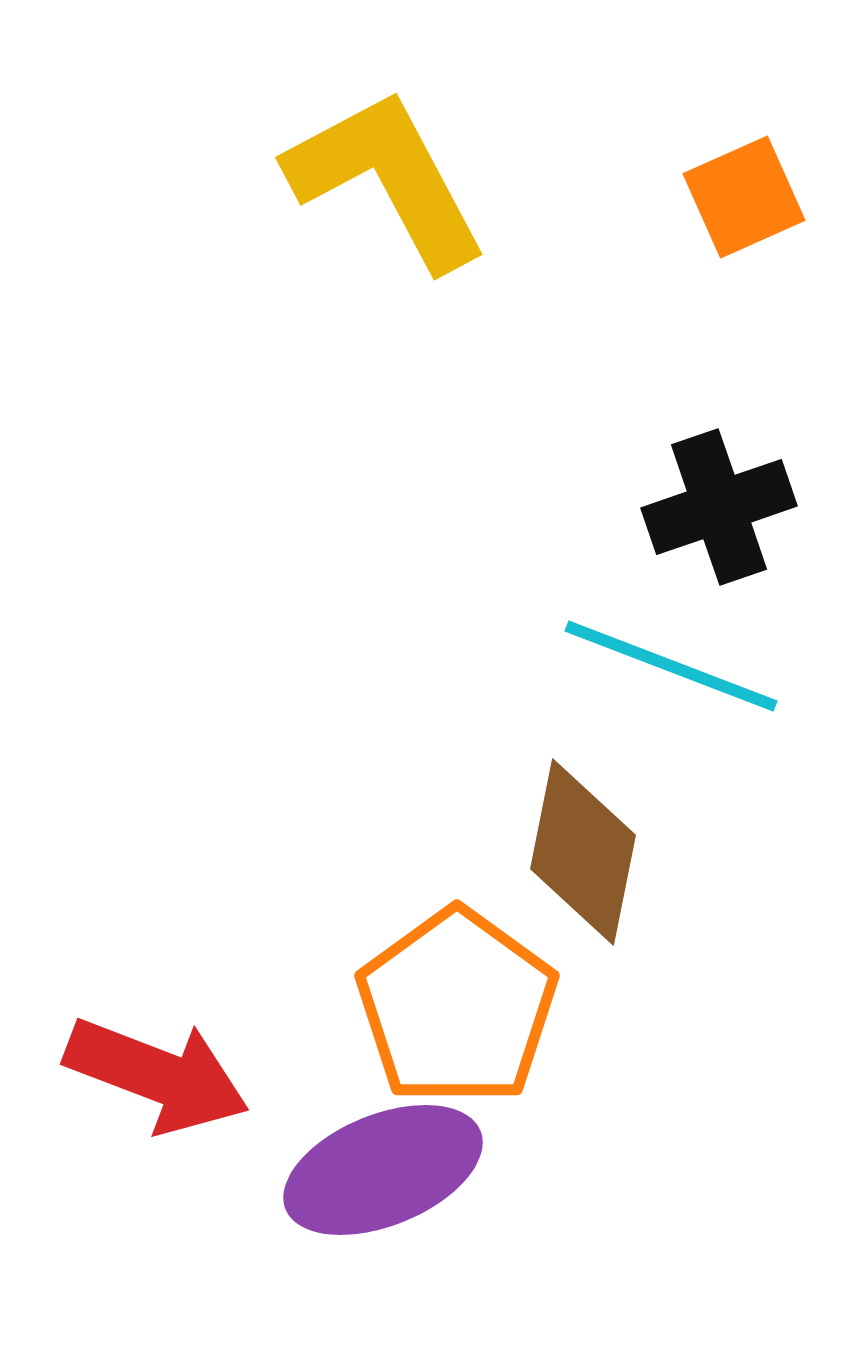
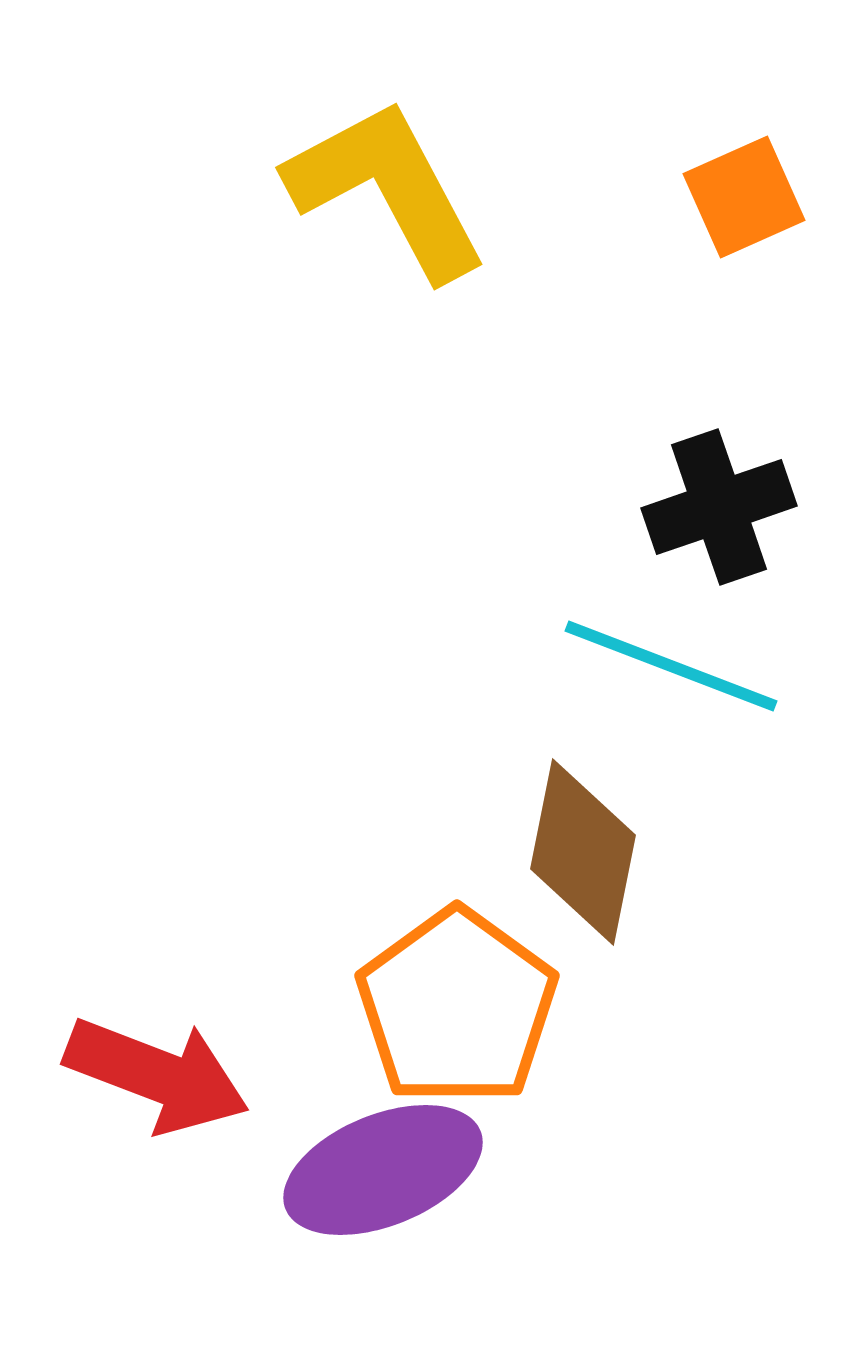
yellow L-shape: moved 10 px down
